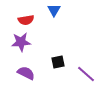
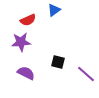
blue triangle: rotated 24 degrees clockwise
red semicircle: moved 2 px right; rotated 14 degrees counterclockwise
black square: rotated 24 degrees clockwise
